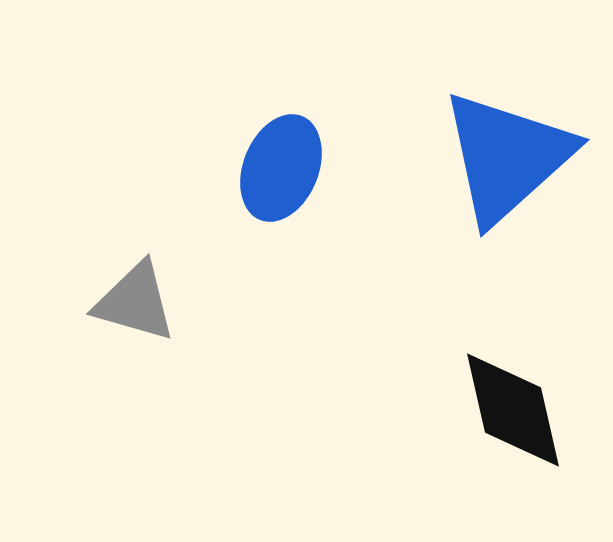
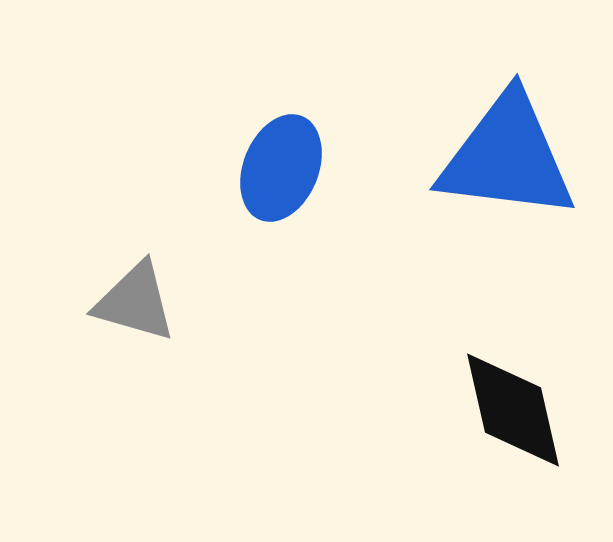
blue triangle: rotated 49 degrees clockwise
